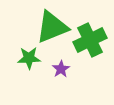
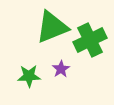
green star: moved 18 px down
